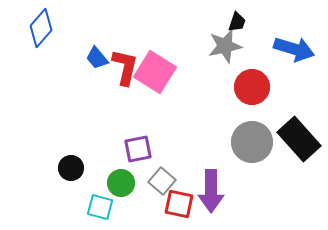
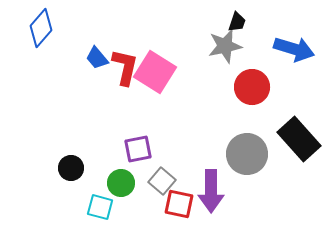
gray circle: moved 5 px left, 12 px down
